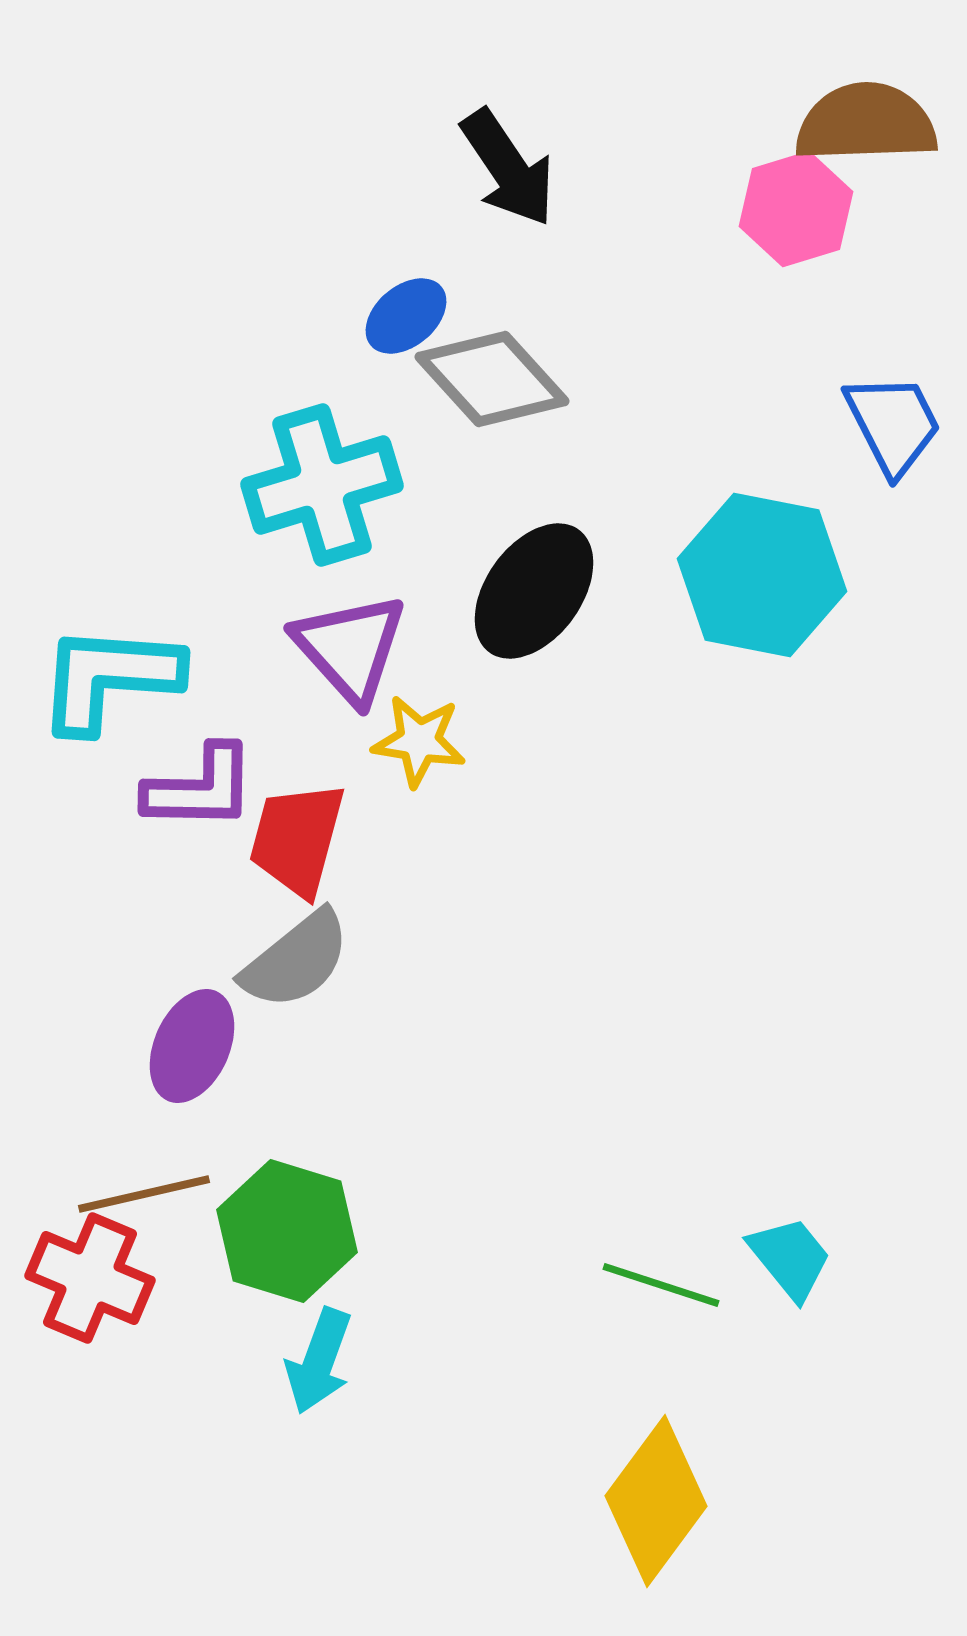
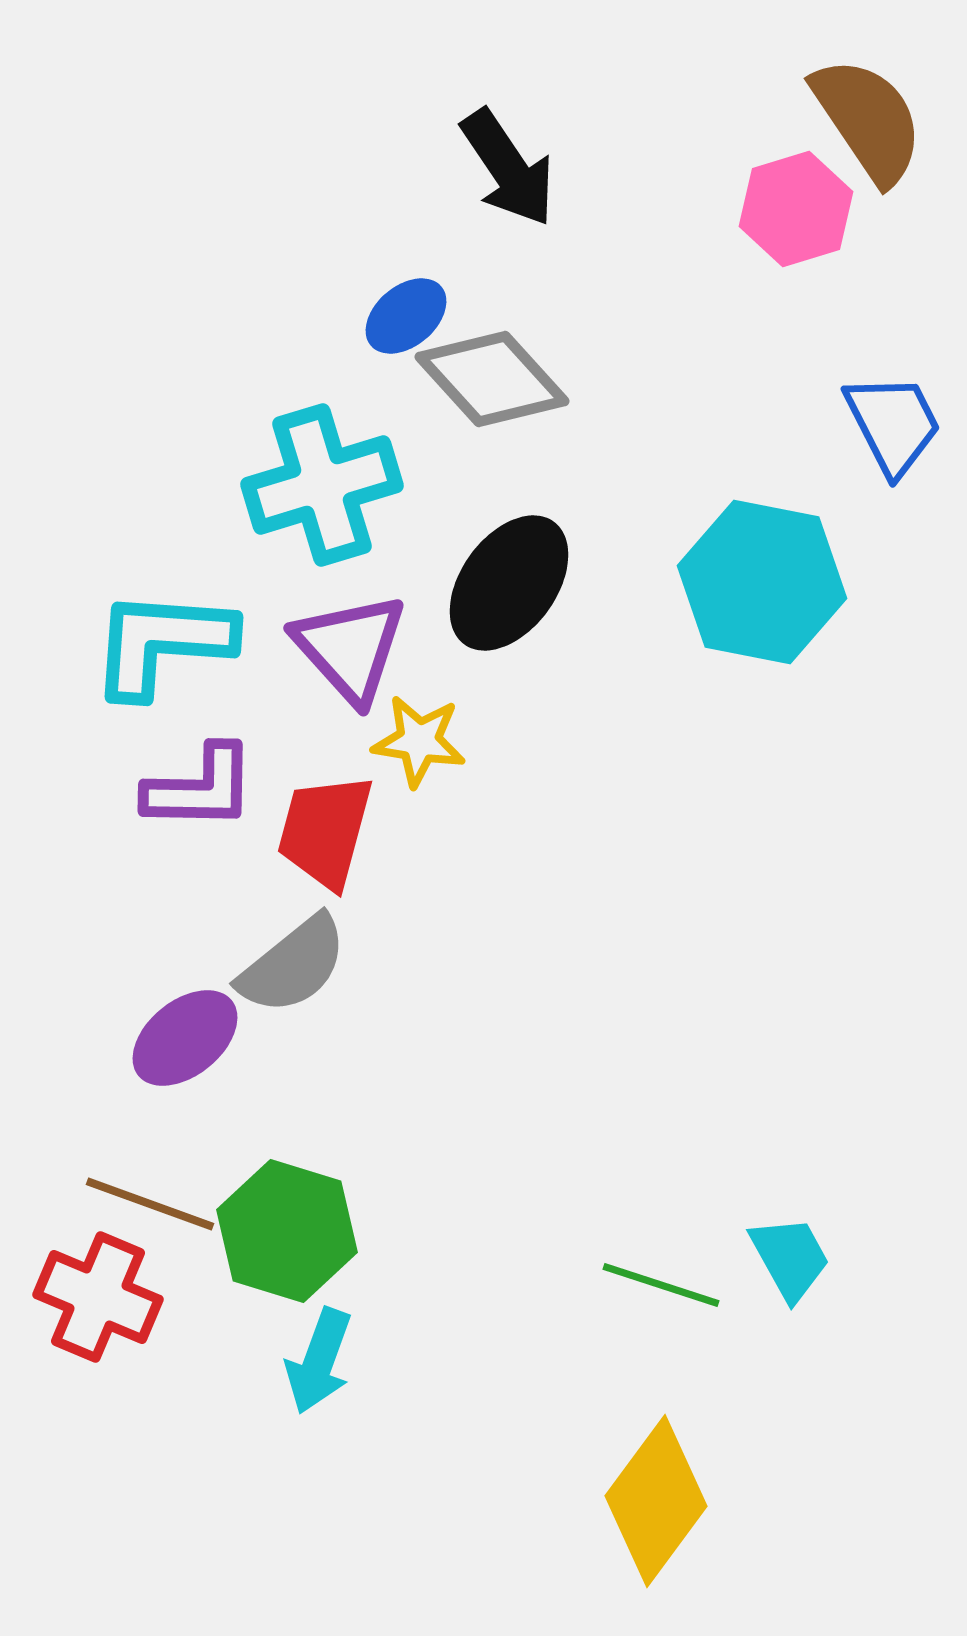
brown semicircle: moved 2 px right, 3 px up; rotated 58 degrees clockwise
cyan hexagon: moved 7 px down
black ellipse: moved 25 px left, 8 px up
cyan L-shape: moved 53 px right, 35 px up
red trapezoid: moved 28 px right, 8 px up
gray semicircle: moved 3 px left, 5 px down
purple ellipse: moved 7 px left, 8 px up; rotated 27 degrees clockwise
brown line: moved 6 px right, 10 px down; rotated 33 degrees clockwise
cyan trapezoid: rotated 10 degrees clockwise
red cross: moved 8 px right, 19 px down
